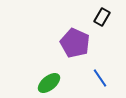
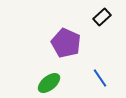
black rectangle: rotated 18 degrees clockwise
purple pentagon: moved 9 px left
